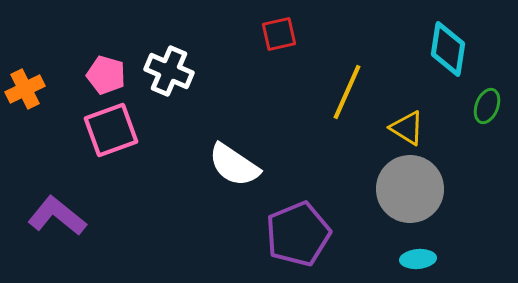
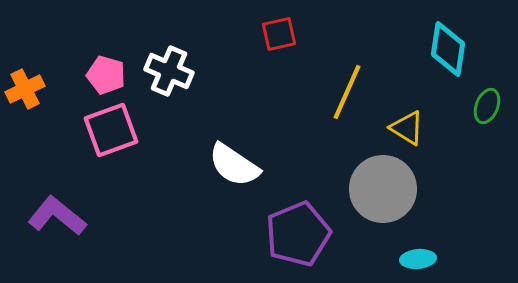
gray circle: moved 27 px left
